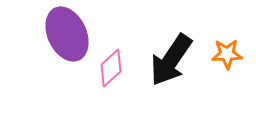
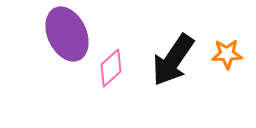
black arrow: moved 2 px right
